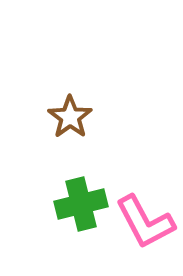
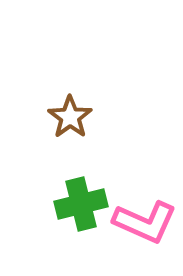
pink L-shape: rotated 38 degrees counterclockwise
